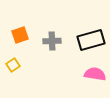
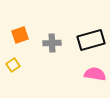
gray cross: moved 2 px down
